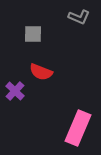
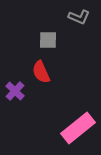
gray square: moved 15 px right, 6 px down
red semicircle: rotated 45 degrees clockwise
pink rectangle: rotated 28 degrees clockwise
